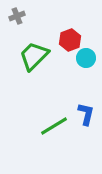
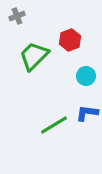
cyan circle: moved 18 px down
blue L-shape: moved 1 px right, 1 px up; rotated 95 degrees counterclockwise
green line: moved 1 px up
